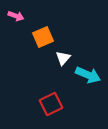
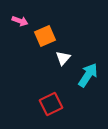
pink arrow: moved 4 px right, 5 px down
orange square: moved 2 px right, 1 px up
cyan arrow: rotated 80 degrees counterclockwise
